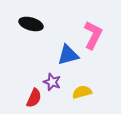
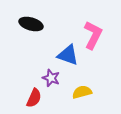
blue triangle: rotated 35 degrees clockwise
purple star: moved 1 px left, 4 px up
